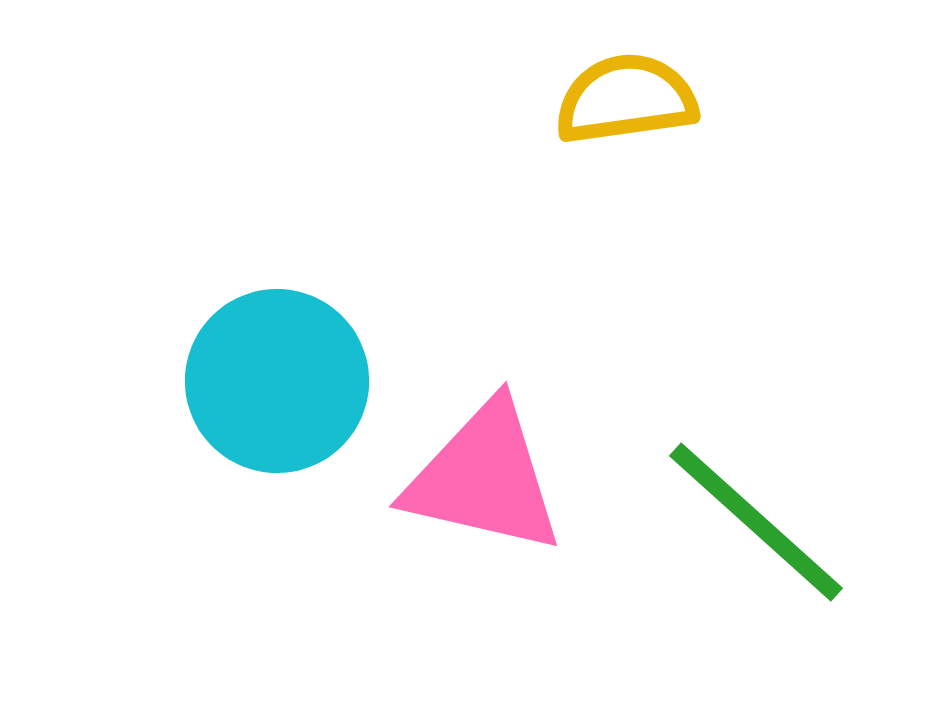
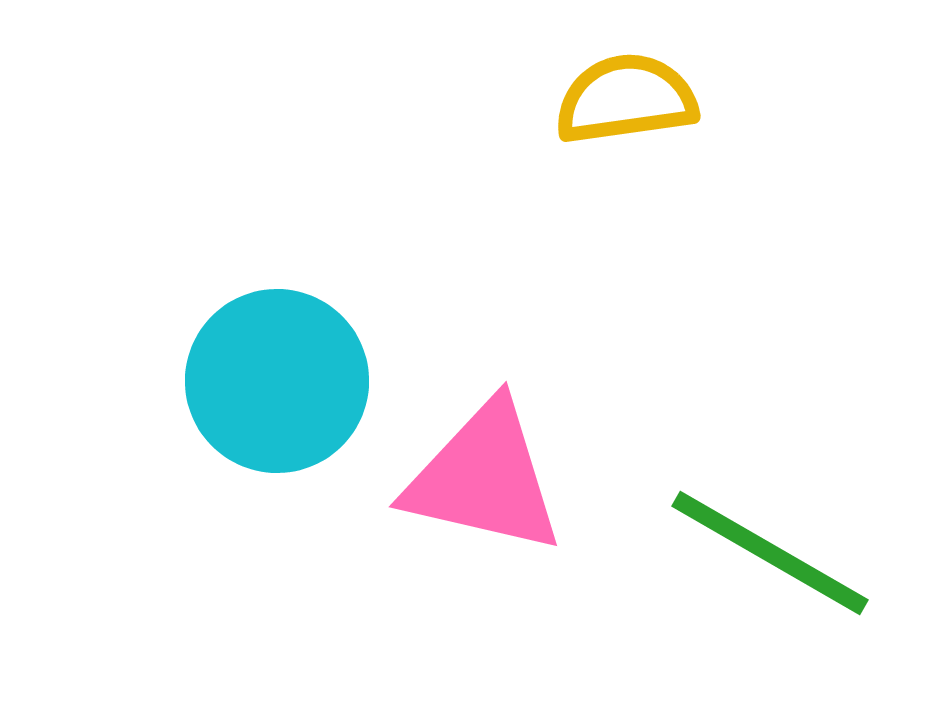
green line: moved 14 px right, 31 px down; rotated 12 degrees counterclockwise
